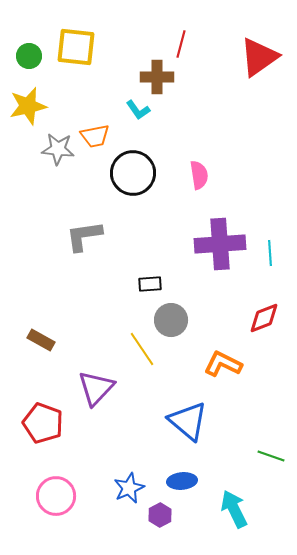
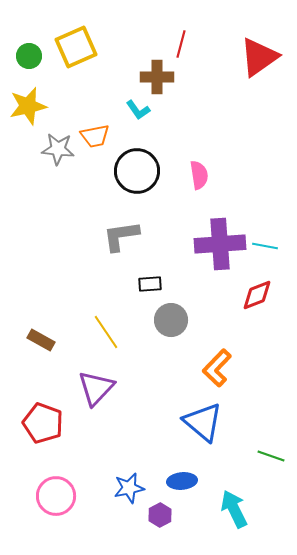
yellow square: rotated 30 degrees counterclockwise
black circle: moved 4 px right, 2 px up
gray L-shape: moved 37 px right
cyan line: moved 5 px left, 7 px up; rotated 75 degrees counterclockwise
red diamond: moved 7 px left, 23 px up
yellow line: moved 36 px left, 17 px up
orange L-shape: moved 6 px left, 4 px down; rotated 72 degrees counterclockwise
blue triangle: moved 15 px right, 1 px down
blue star: rotated 12 degrees clockwise
